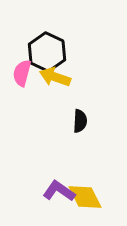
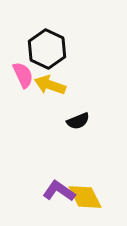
black hexagon: moved 3 px up
pink semicircle: moved 1 px right, 2 px down; rotated 140 degrees clockwise
yellow arrow: moved 5 px left, 8 px down
black semicircle: moved 2 px left; rotated 65 degrees clockwise
